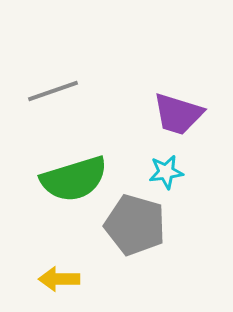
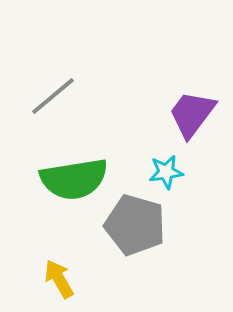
gray line: moved 5 px down; rotated 21 degrees counterclockwise
purple trapezoid: moved 14 px right; rotated 110 degrees clockwise
green semicircle: rotated 8 degrees clockwise
yellow arrow: rotated 60 degrees clockwise
